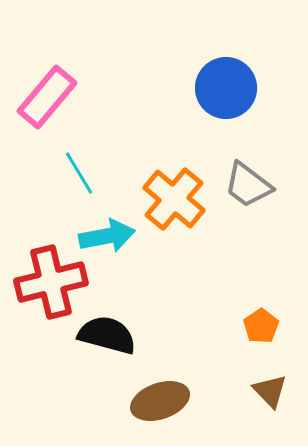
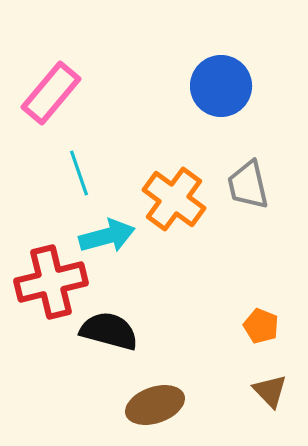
blue circle: moved 5 px left, 2 px up
pink rectangle: moved 4 px right, 4 px up
cyan line: rotated 12 degrees clockwise
gray trapezoid: rotated 40 degrees clockwise
orange cross: rotated 4 degrees counterclockwise
cyan arrow: rotated 4 degrees counterclockwise
orange pentagon: rotated 16 degrees counterclockwise
black semicircle: moved 2 px right, 4 px up
brown ellipse: moved 5 px left, 4 px down
